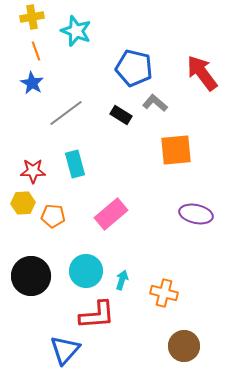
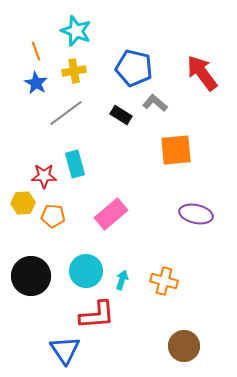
yellow cross: moved 42 px right, 54 px down
blue star: moved 4 px right
red star: moved 11 px right, 5 px down
orange cross: moved 12 px up
blue triangle: rotated 16 degrees counterclockwise
